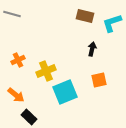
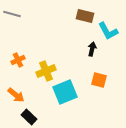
cyan L-shape: moved 4 px left, 8 px down; rotated 100 degrees counterclockwise
orange square: rotated 28 degrees clockwise
